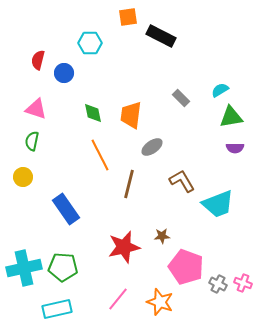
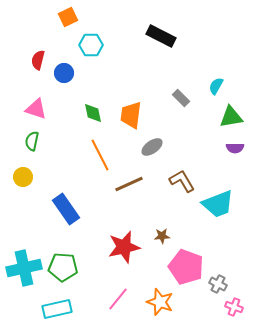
orange square: moved 60 px left; rotated 18 degrees counterclockwise
cyan hexagon: moved 1 px right, 2 px down
cyan semicircle: moved 4 px left, 4 px up; rotated 30 degrees counterclockwise
brown line: rotated 52 degrees clockwise
pink cross: moved 9 px left, 24 px down
